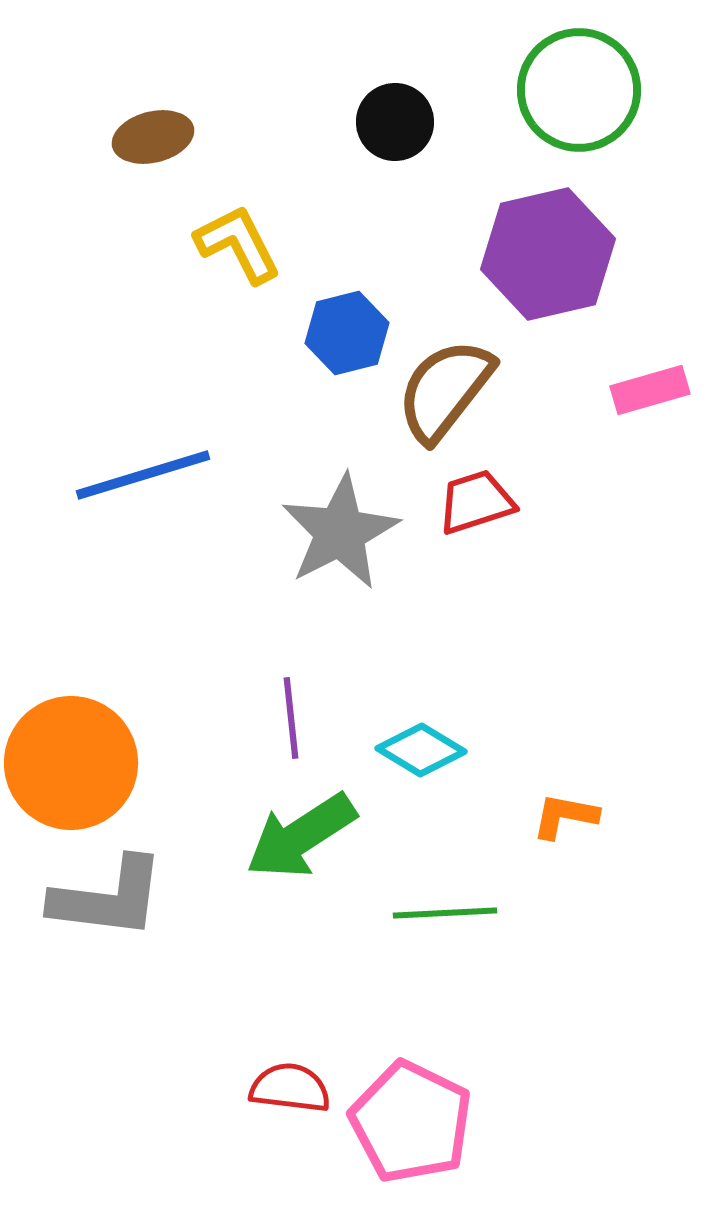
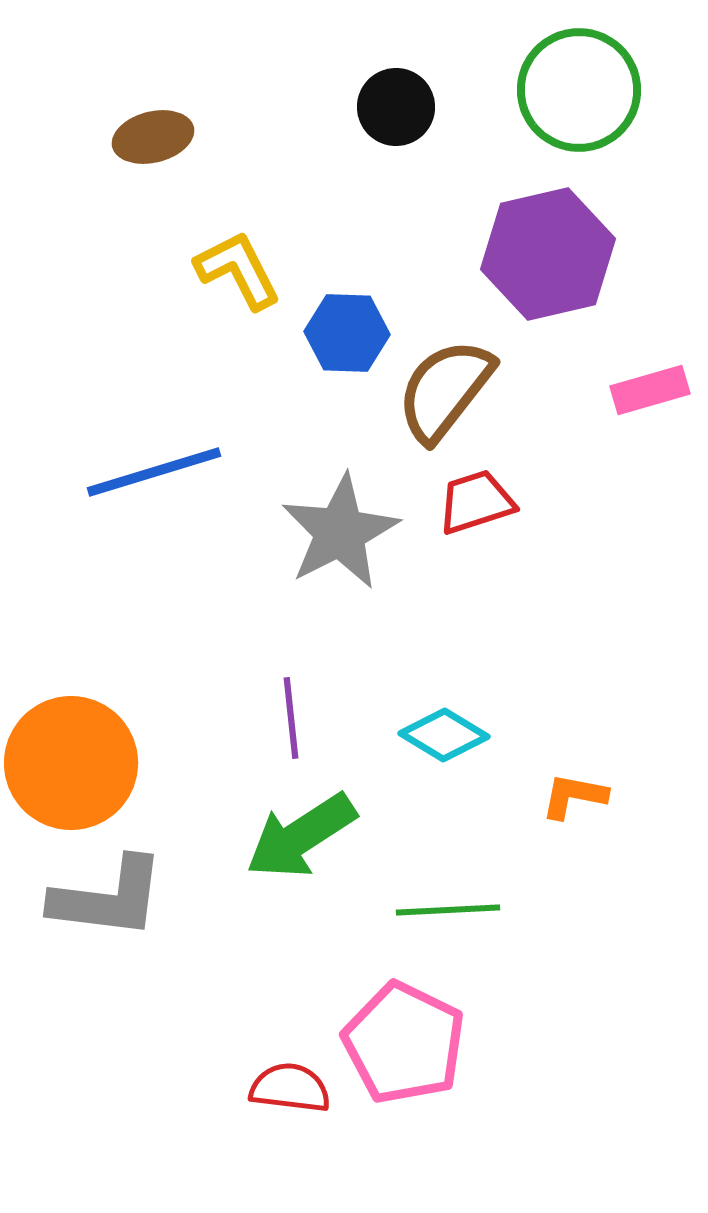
black circle: moved 1 px right, 15 px up
yellow L-shape: moved 26 px down
blue hexagon: rotated 16 degrees clockwise
blue line: moved 11 px right, 3 px up
cyan diamond: moved 23 px right, 15 px up
orange L-shape: moved 9 px right, 20 px up
green line: moved 3 px right, 3 px up
pink pentagon: moved 7 px left, 79 px up
